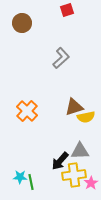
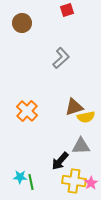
gray triangle: moved 1 px right, 5 px up
yellow cross: moved 6 px down; rotated 15 degrees clockwise
